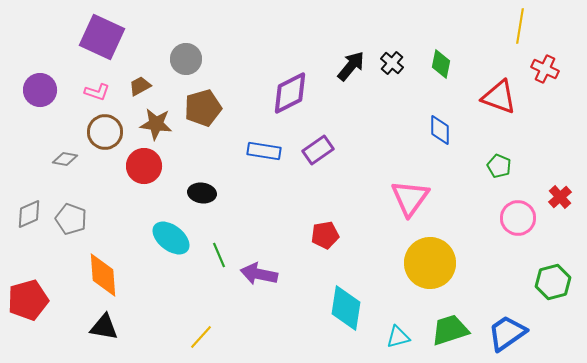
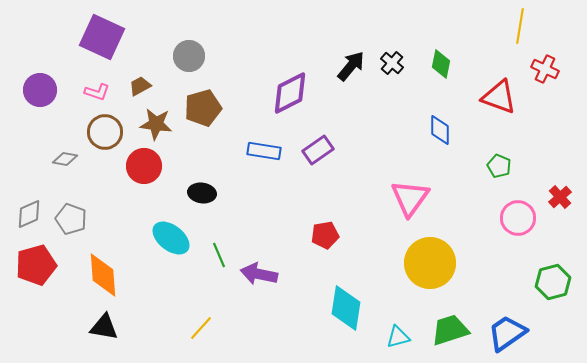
gray circle at (186, 59): moved 3 px right, 3 px up
red pentagon at (28, 300): moved 8 px right, 35 px up
yellow line at (201, 337): moved 9 px up
